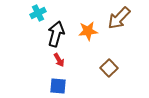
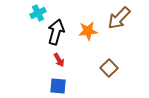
black arrow: moved 2 px up
